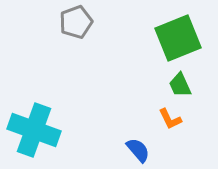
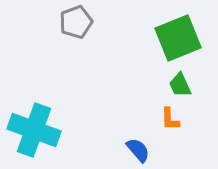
orange L-shape: rotated 25 degrees clockwise
